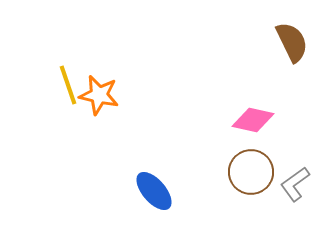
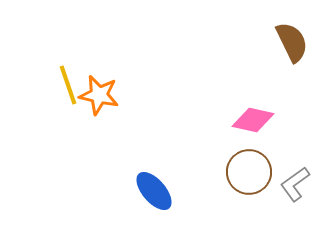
brown circle: moved 2 px left
